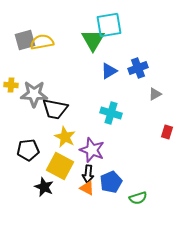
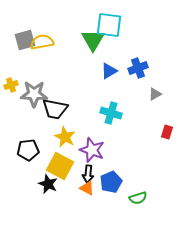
cyan square: rotated 16 degrees clockwise
yellow cross: rotated 24 degrees counterclockwise
black star: moved 4 px right, 3 px up
